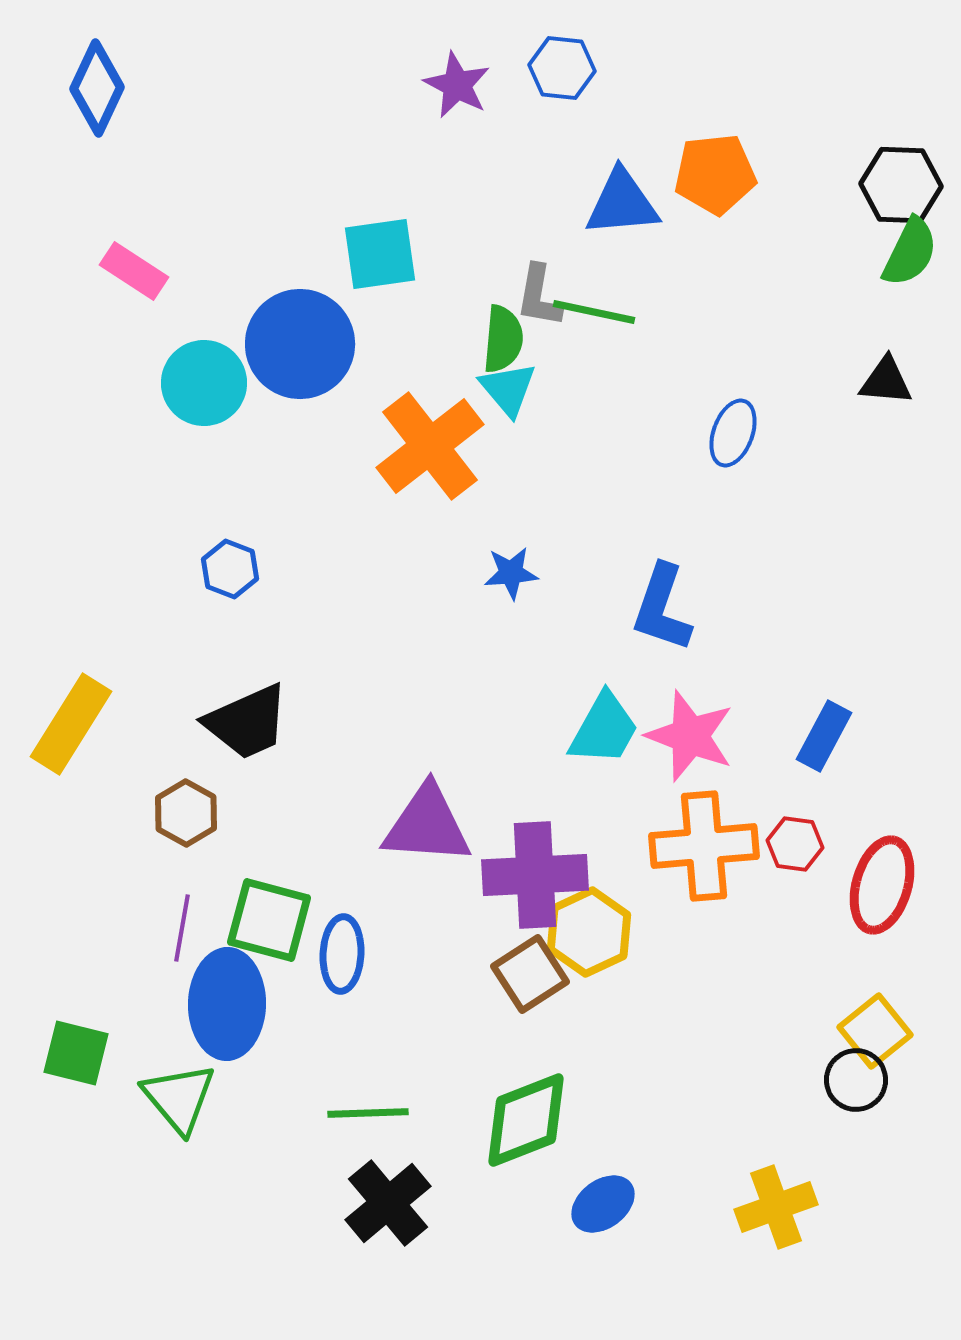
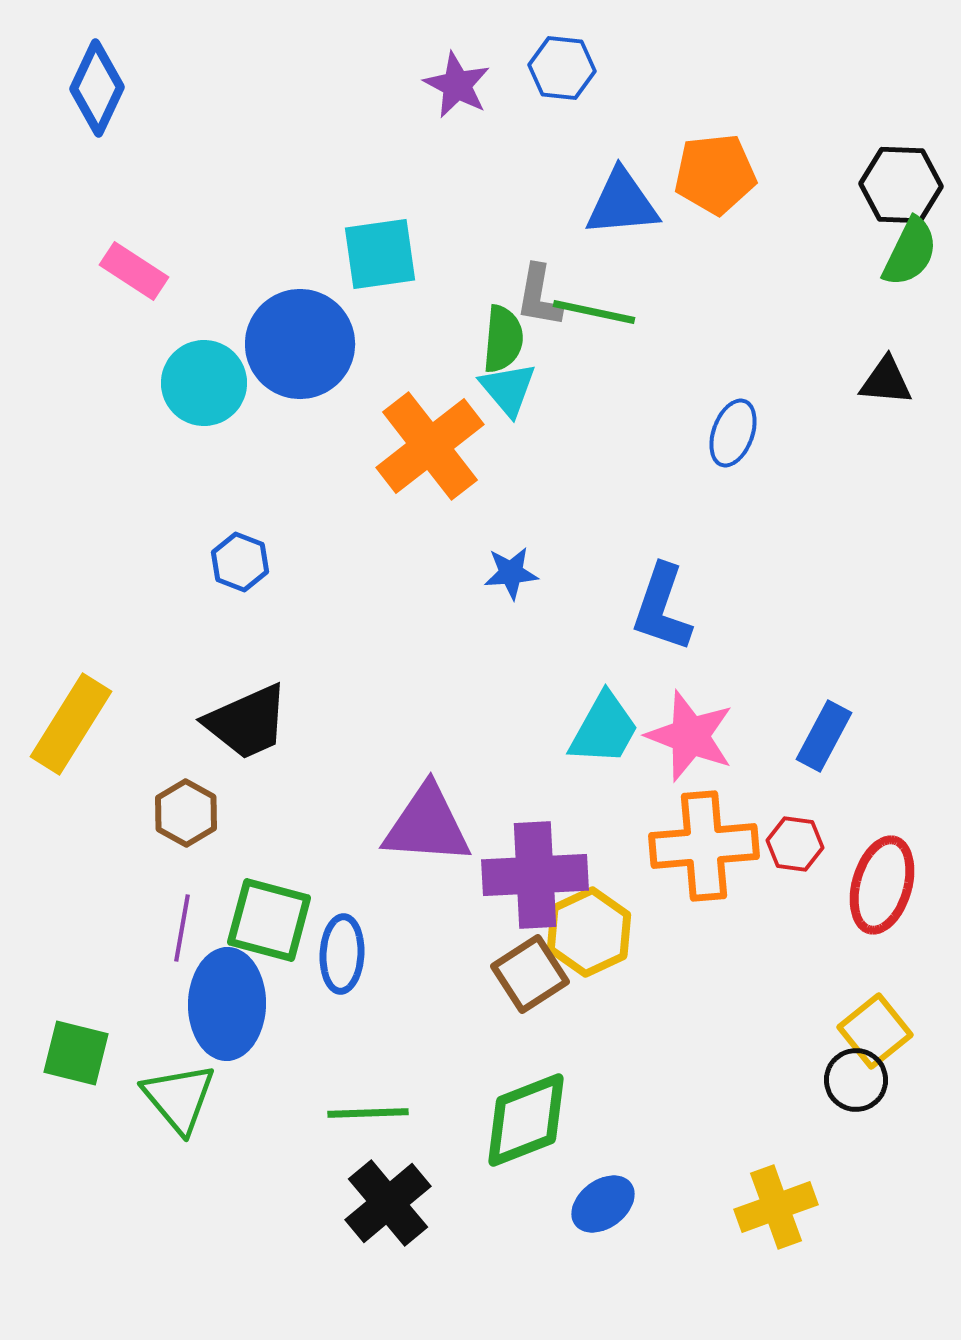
blue hexagon at (230, 569): moved 10 px right, 7 px up
